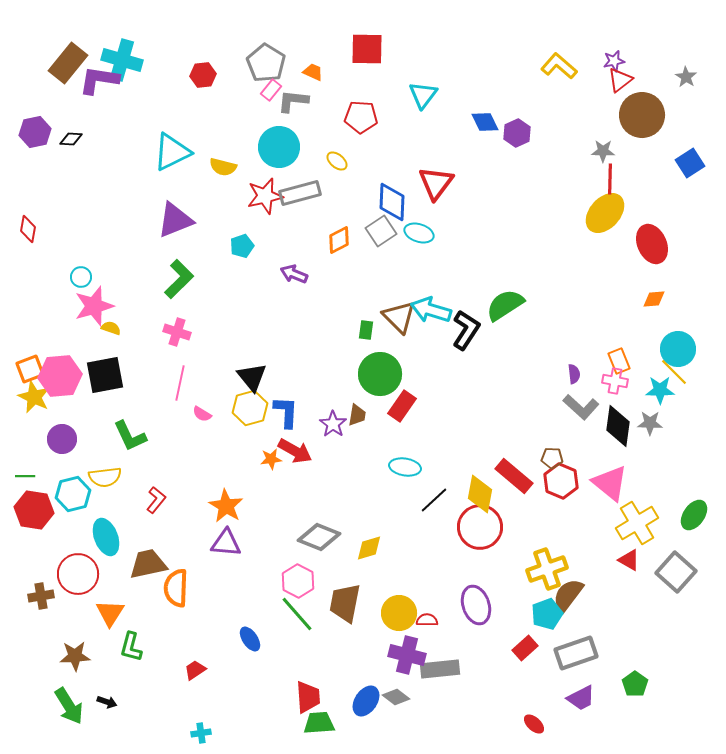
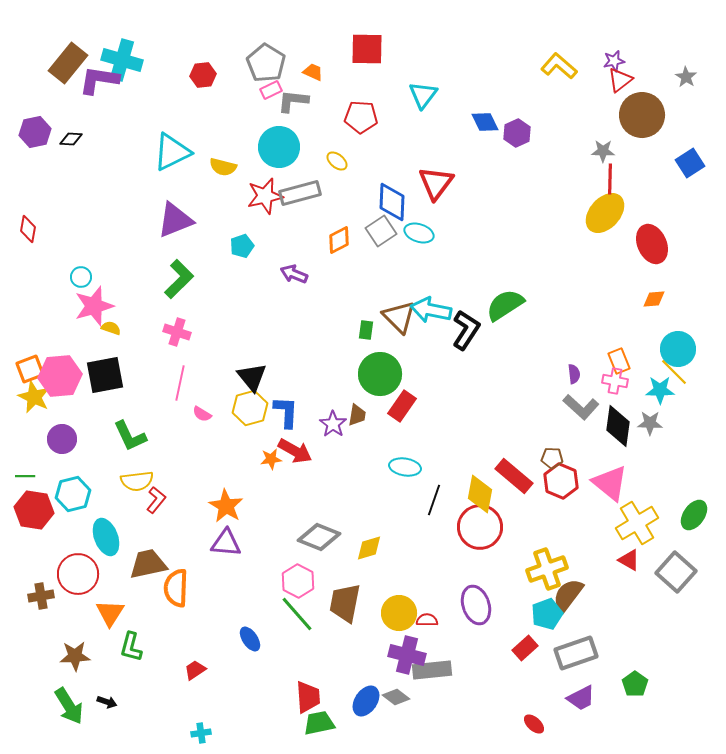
pink rectangle at (271, 90): rotated 25 degrees clockwise
cyan arrow at (431, 310): rotated 6 degrees counterclockwise
yellow semicircle at (105, 477): moved 32 px right, 4 px down
black line at (434, 500): rotated 28 degrees counterclockwise
gray rectangle at (440, 669): moved 8 px left, 1 px down
green trapezoid at (319, 723): rotated 8 degrees counterclockwise
